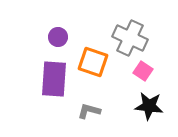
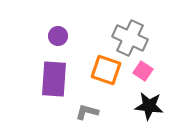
purple circle: moved 1 px up
orange square: moved 13 px right, 8 px down
gray L-shape: moved 2 px left, 1 px down
